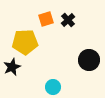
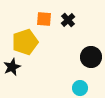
orange square: moved 2 px left; rotated 21 degrees clockwise
yellow pentagon: rotated 15 degrees counterclockwise
black circle: moved 2 px right, 3 px up
cyan circle: moved 27 px right, 1 px down
